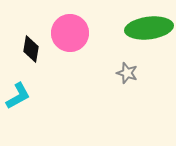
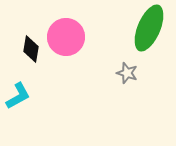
green ellipse: rotated 60 degrees counterclockwise
pink circle: moved 4 px left, 4 px down
